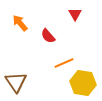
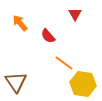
orange line: rotated 60 degrees clockwise
yellow hexagon: moved 1 px down
